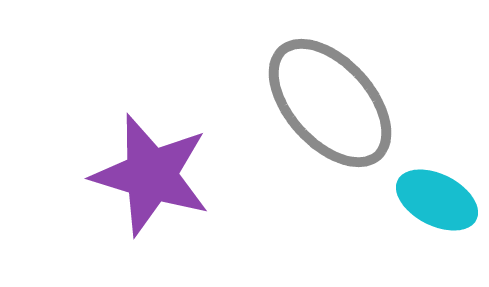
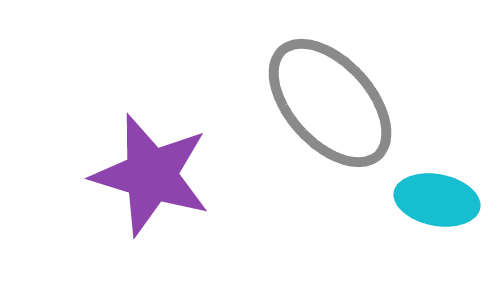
cyan ellipse: rotated 16 degrees counterclockwise
